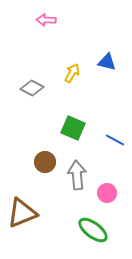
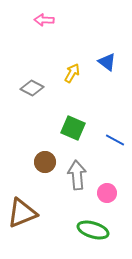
pink arrow: moved 2 px left
blue triangle: rotated 24 degrees clockwise
green ellipse: rotated 20 degrees counterclockwise
